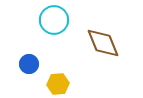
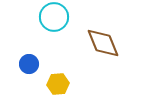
cyan circle: moved 3 px up
